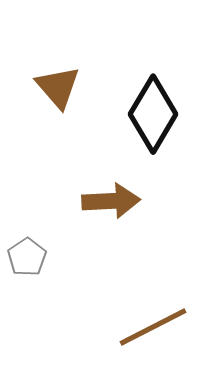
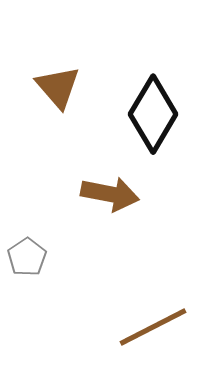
brown arrow: moved 1 px left, 7 px up; rotated 14 degrees clockwise
